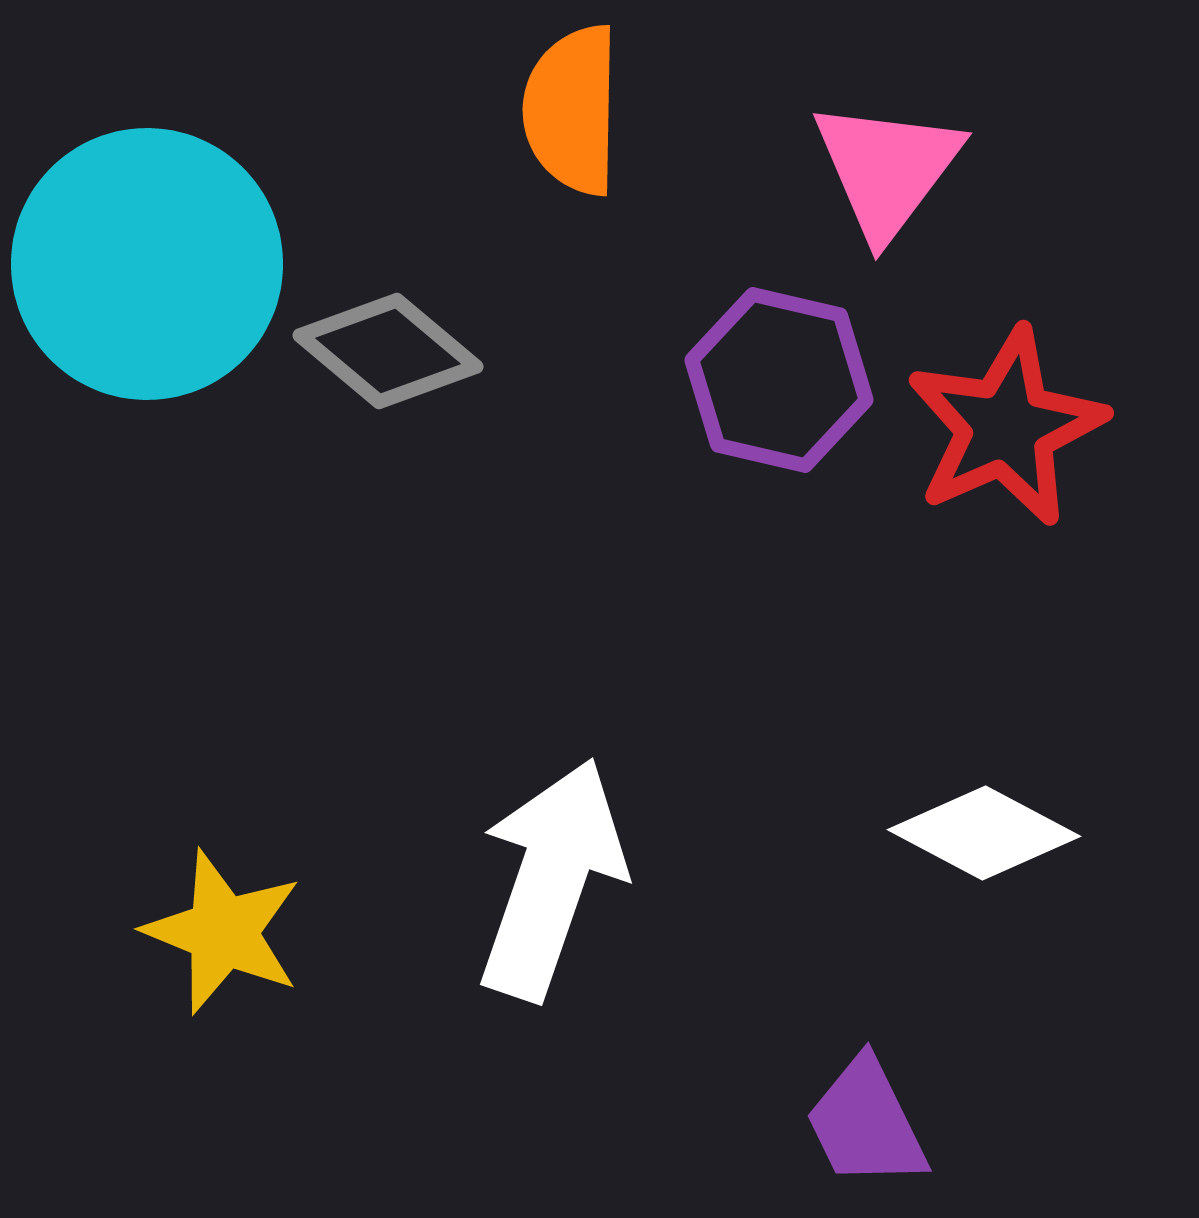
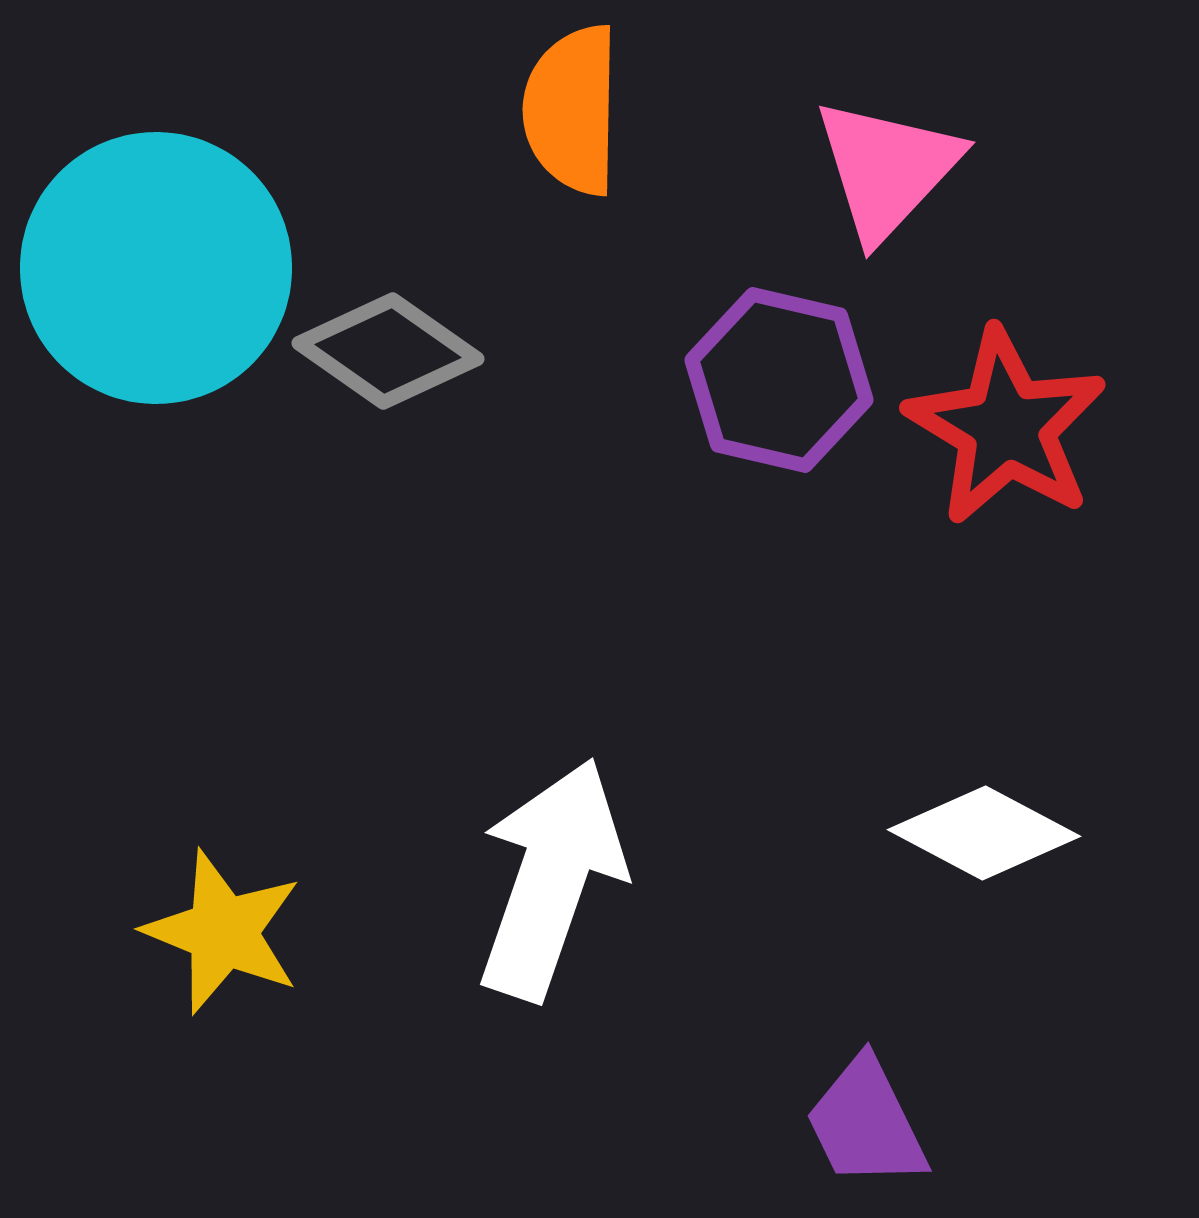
pink triangle: rotated 6 degrees clockwise
cyan circle: moved 9 px right, 4 px down
gray diamond: rotated 5 degrees counterclockwise
red star: rotated 17 degrees counterclockwise
